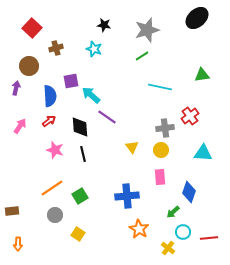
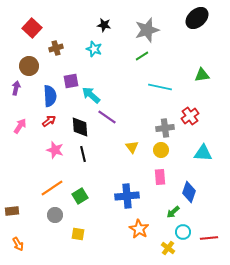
yellow square: rotated 24 degrees counterclockwise
orange arrow: rotated 32 degrees counterclockwise
